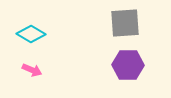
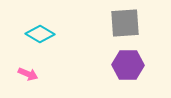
cyan diamond: moved 9 px right
pink arrow: moved 4 px left, 4 px down
